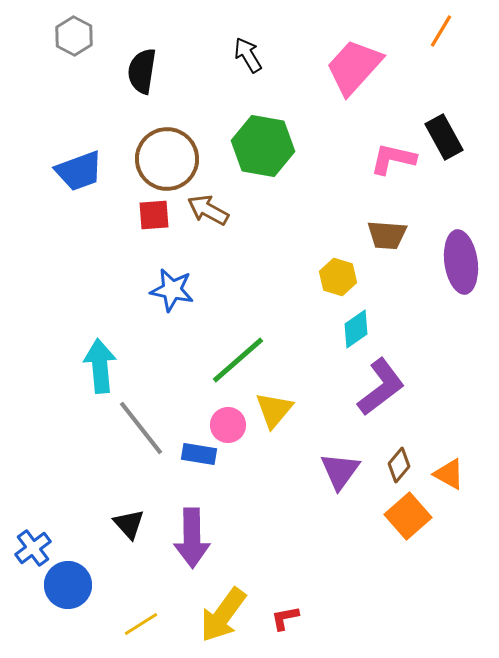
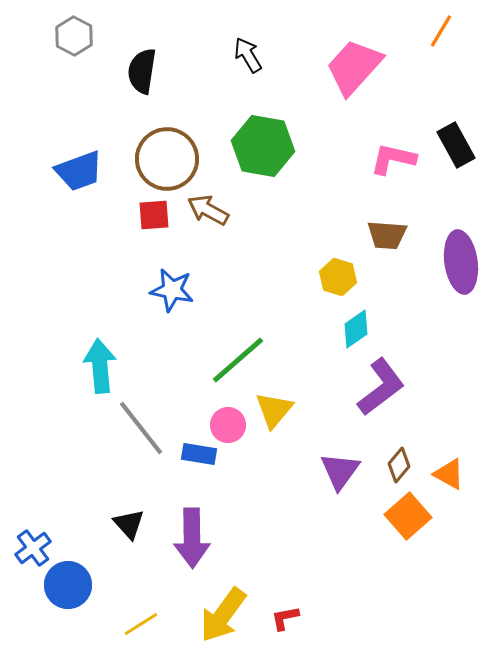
black rectangle: moved 12 px right, 8 px down
